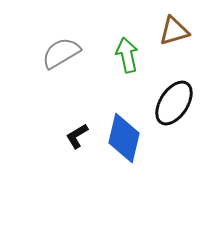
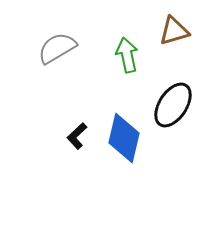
gray semicircle: moved 4 px left, 5 px up
black ellipse: moved 1 px left, 2 px down
black L-shape: rotated 12 degrees counterclockwise
